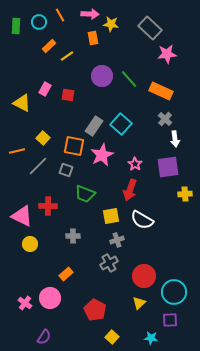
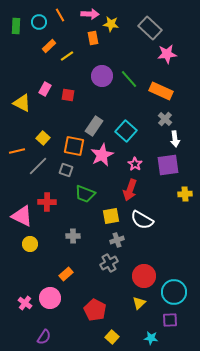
cyan square at (121, 124): moved 5 px right, 7 px down
purple square at (168, 167): moved 2 px up
red cross at (48, 206): moved 1 px left, 4 px up
